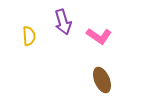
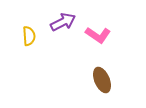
purple arrow: rotated 100 degrees counterclockwise
pink L-shape: moved 1 px left, 1 px up
